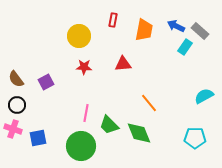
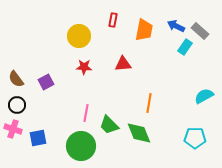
orange line: rotated 48 degrees clockwise
